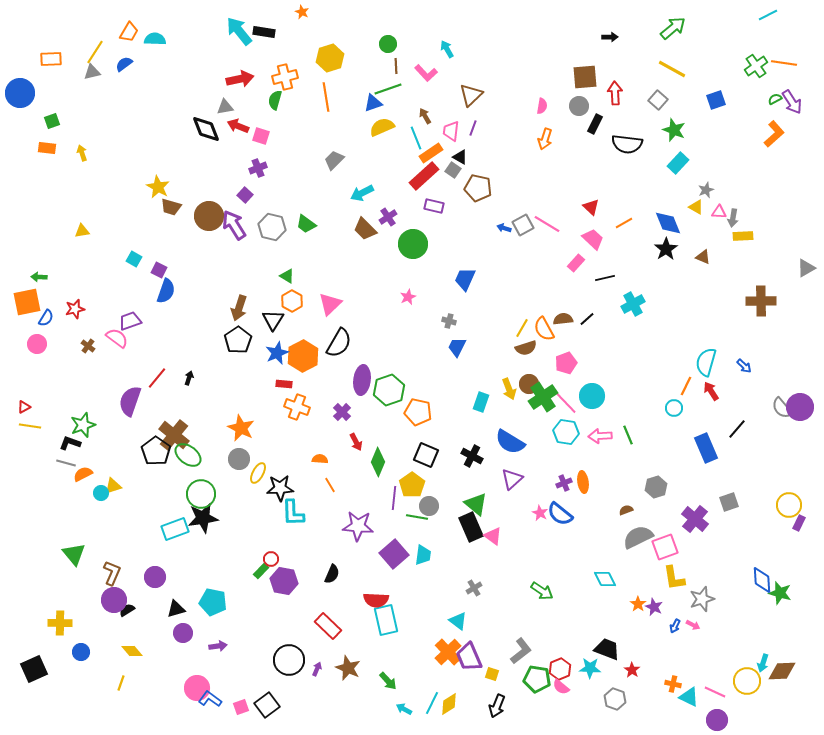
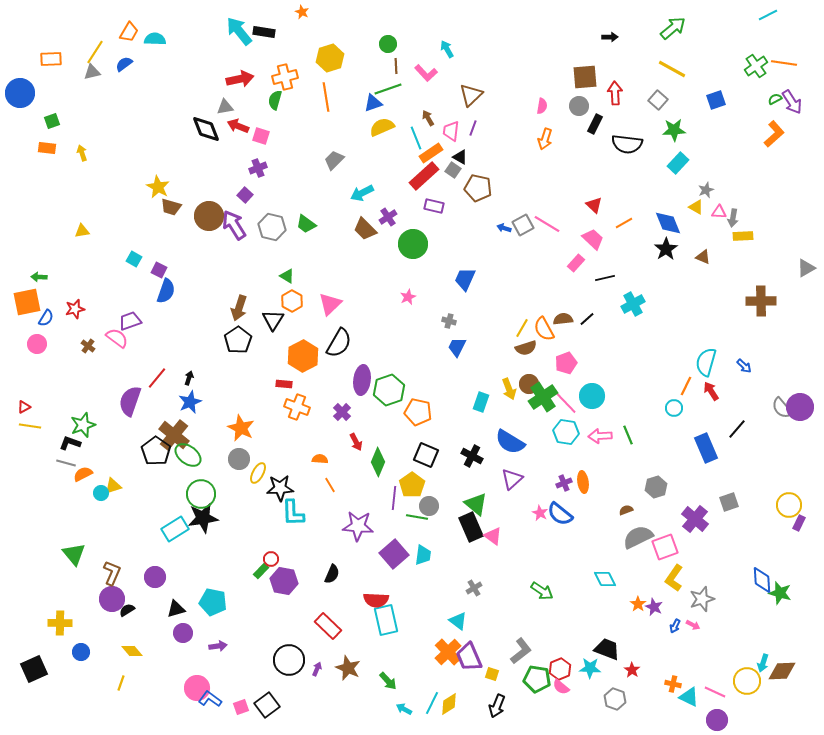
brown arrow at (425, 116): moved 3 px right, 2 px down
green star at (674, 130): rotated 25 degrees counterclockwise
red triangle at (591, 207): moved 3 px right, 2 px up
blue star at (277, 353): moved 87 px left, 49 px down
cyan rectangle at (175, 529): rotated 12 degrees counterclockwise
yellow L-shape at (674, 578): rotated 44 degrees clockwise
purple circle at (114, 600): moved 2 px left, 1 px up
